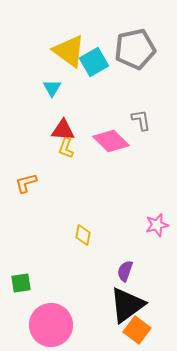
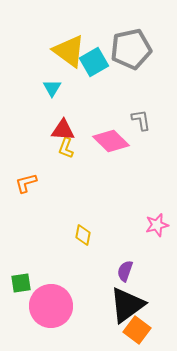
gray pentagon: moved 4 px left
pink circle: moved 19 px up
